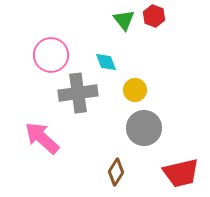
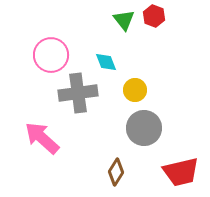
red trapezoid: moved 1 px up
